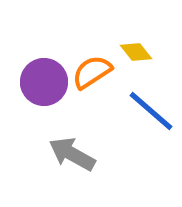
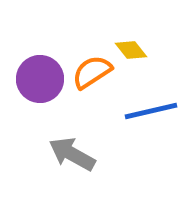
yellow diamond: moved 5 px left, 2 px up
purple circle: moved 4 px left, 3 px up
blue line: rotated 54 degrees counterclockwise
